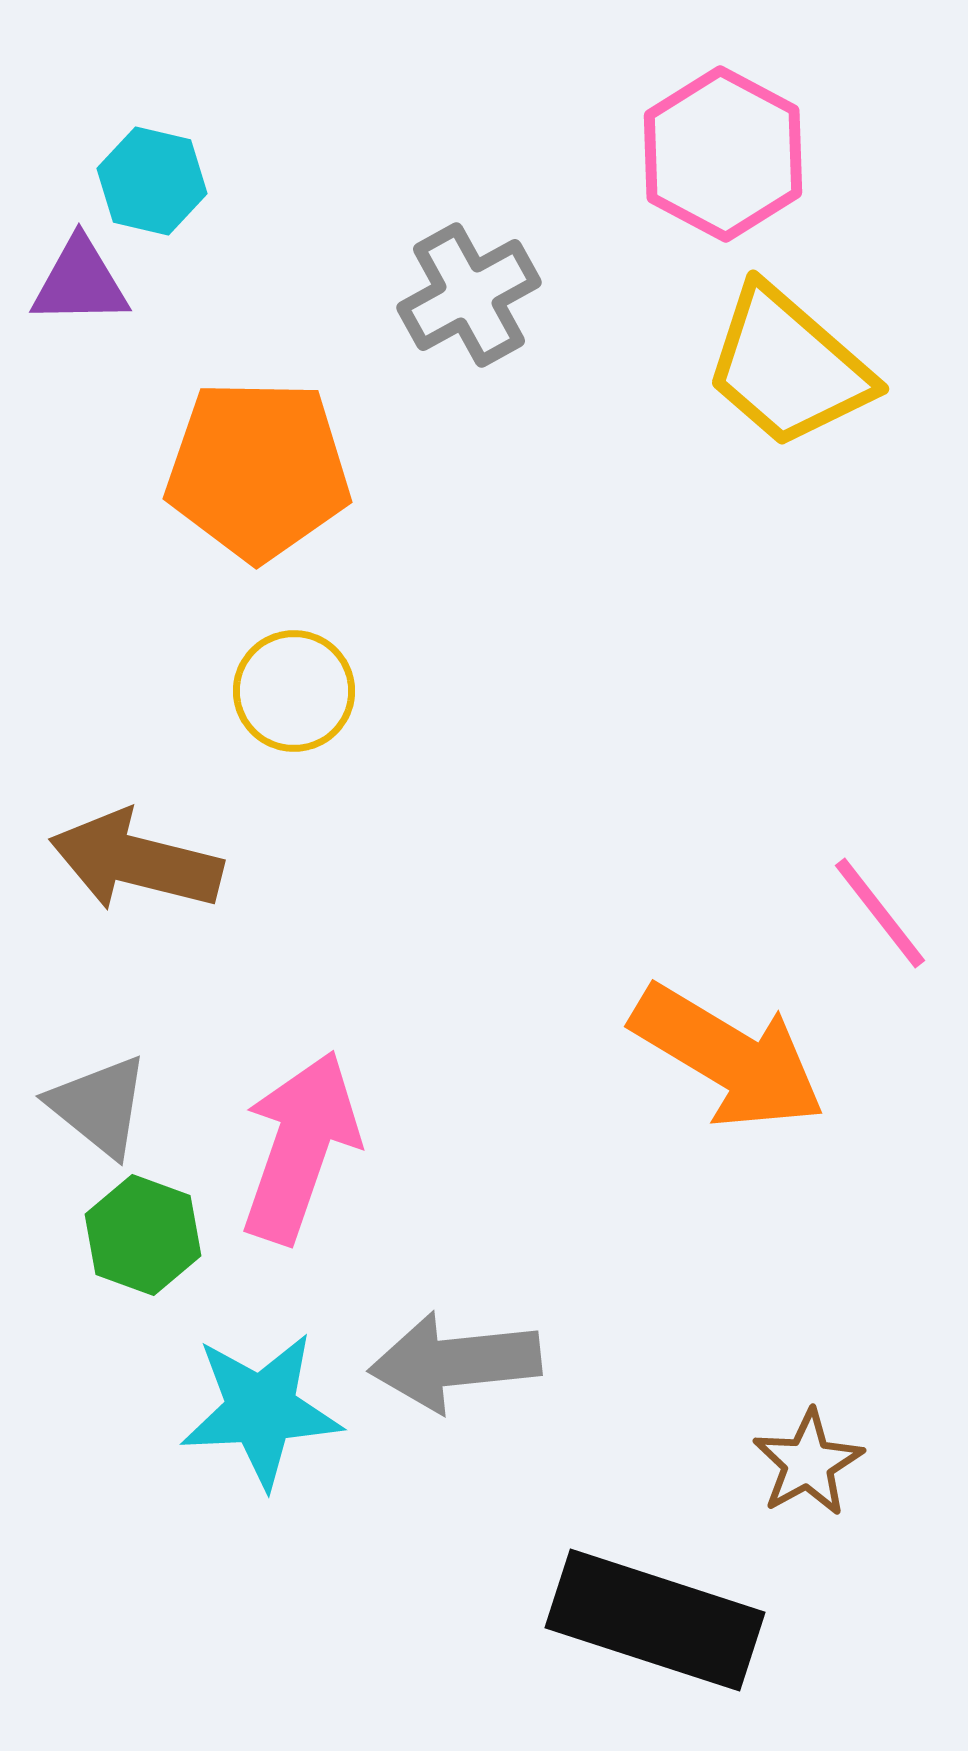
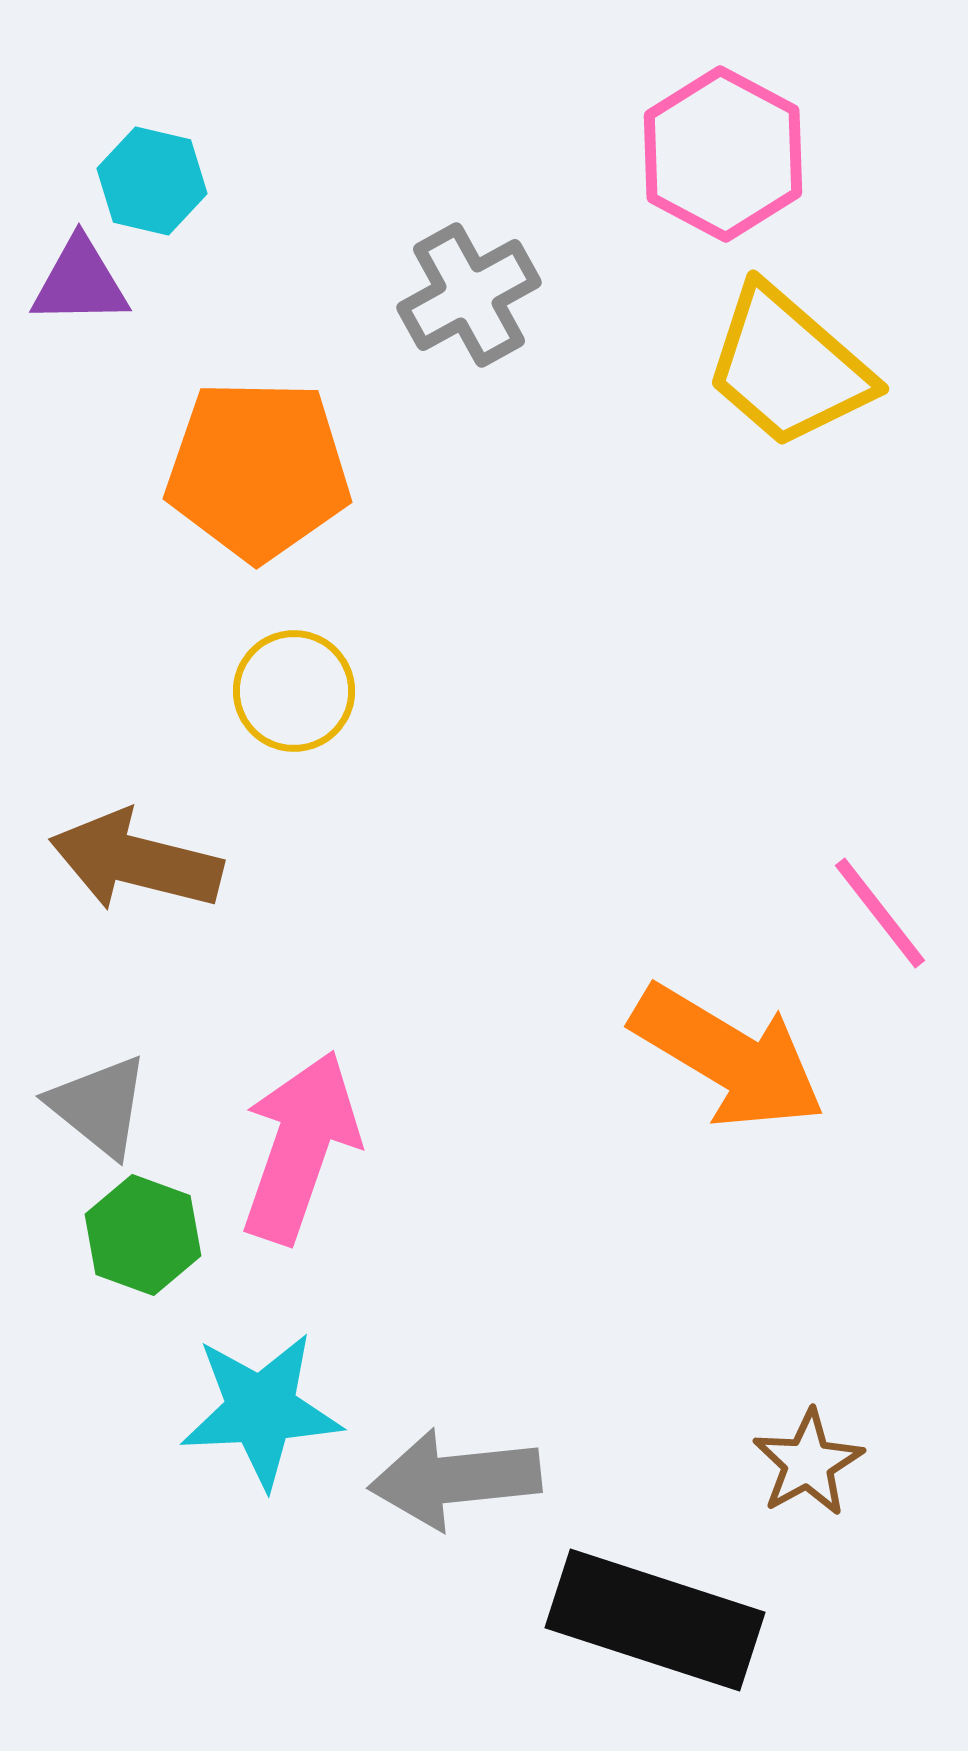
gray arrow: moved 117 px down
